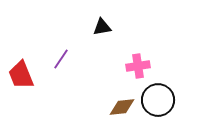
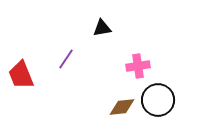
black triangle: moved 1 px down
purple line: moved 5 px right
